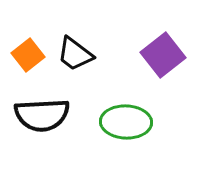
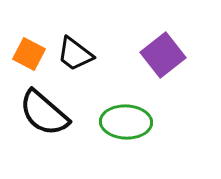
orange square: moved 1 px right, 1 px up; rotated 24 degrees counterclockwise
black semicircle: moved 2 px right, 2 px up; rotated 44 degrees clockwise
